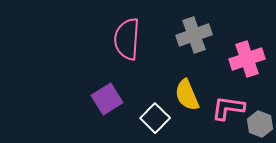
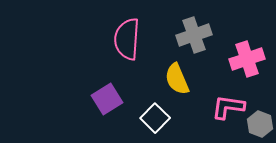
yellow semicircle: moved 10 px left, 16 px up
pink L-shape: moved 1 px up
